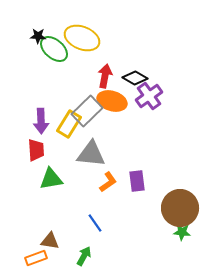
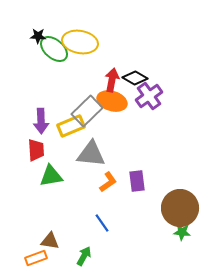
yellow ellipse: moved 2 px left, 4 px down; rotated 12 degrees counterclockwise
red arrow: moved 7 px right, 4 px down
yellow rectangle: moved 2 px right, 2 px down; rotated 36 degrees clockwise
green triangle: moved 3 px up
blue line: moved 7 px right
